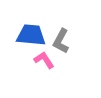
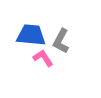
pink L-shape: moved 1 px left, 2 px up
